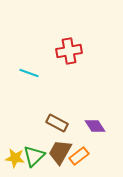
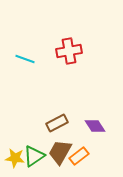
cyan line: moved 4 px left, 14 px up
brown rectangle: rotated 55 degrees counterclockwise
green triangle: rotated 10 degrees clockwise
